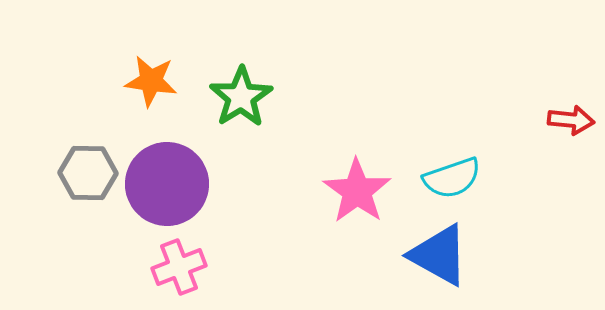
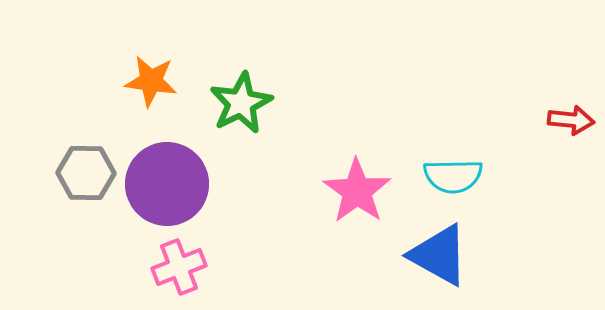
green star: moved 6 px down; rotated 6 degrees clockwise
gray hexagon: moved 2 px left
cyan semicircle: moved 1 px right, 2 px up; rotated 18 degrees clockwise
